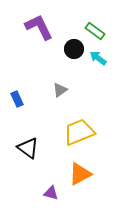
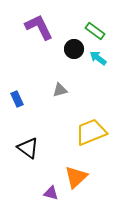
gray triangle: rotated 21 degrees clockwise
yellow trapezoid: moved 12 px right
orange triangle: moved 4 px left, 3 px down; rotated 15 degrees counterclockwise
